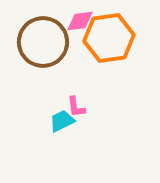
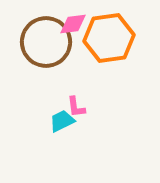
pink diamond: moved 7 px left, 3 px down
brown circle: moved 3 px right
